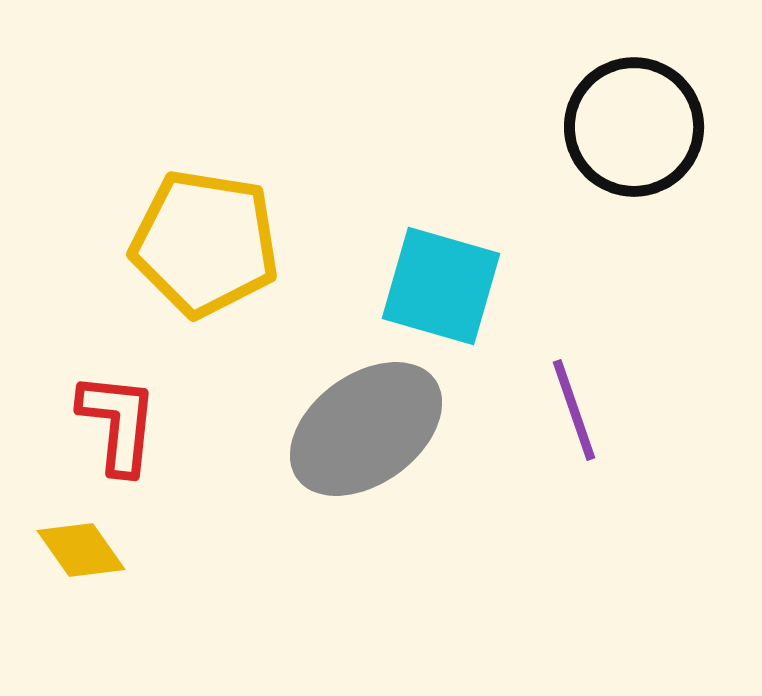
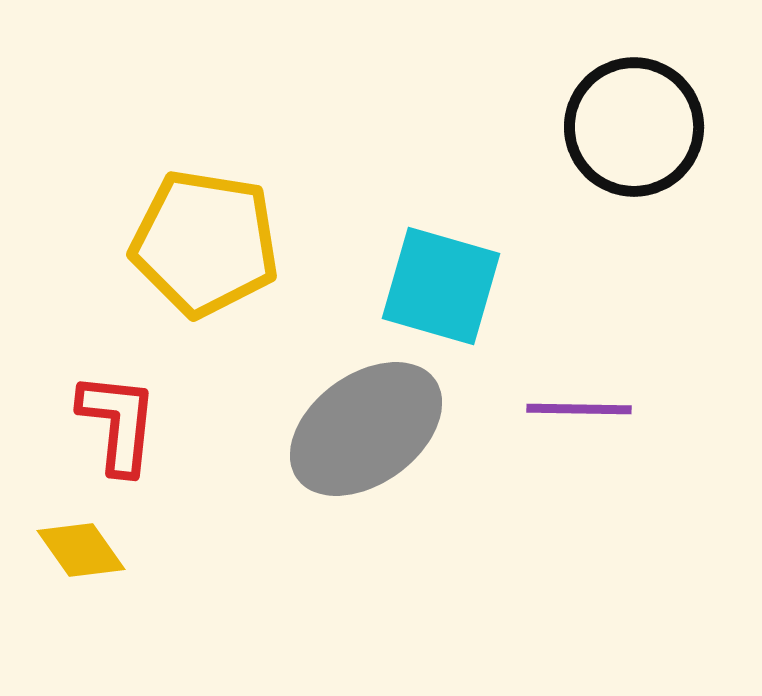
purple line: moved 5 px right, 1 px up; rotated 70 degrees counterclockwise
